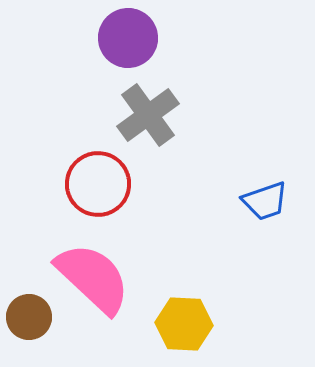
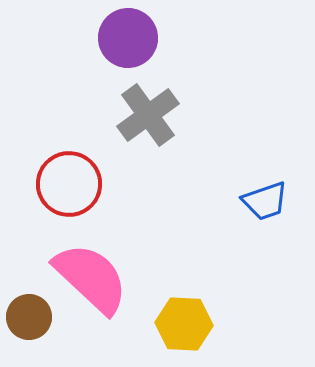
red circle: moved 29 px left
pink semicircle: moved 2 px left
